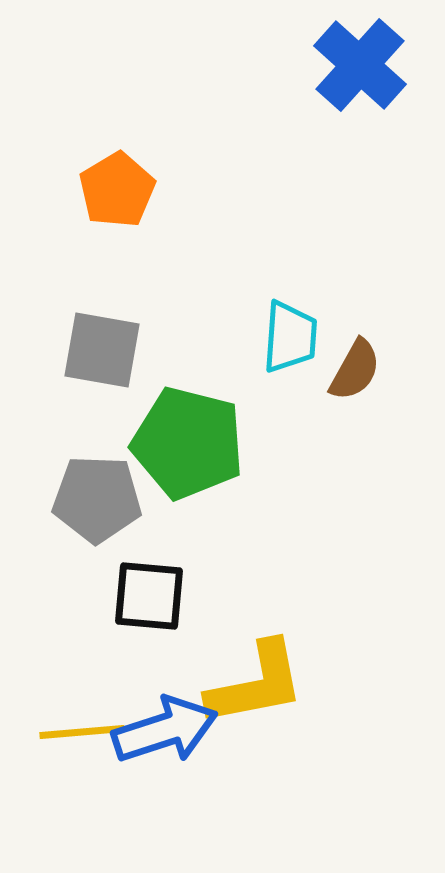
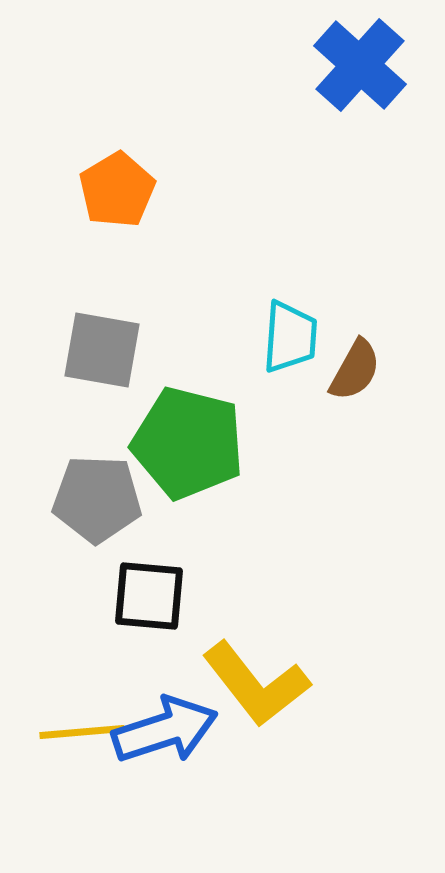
yellow L-shape: rotated 63 degrees clockwise
